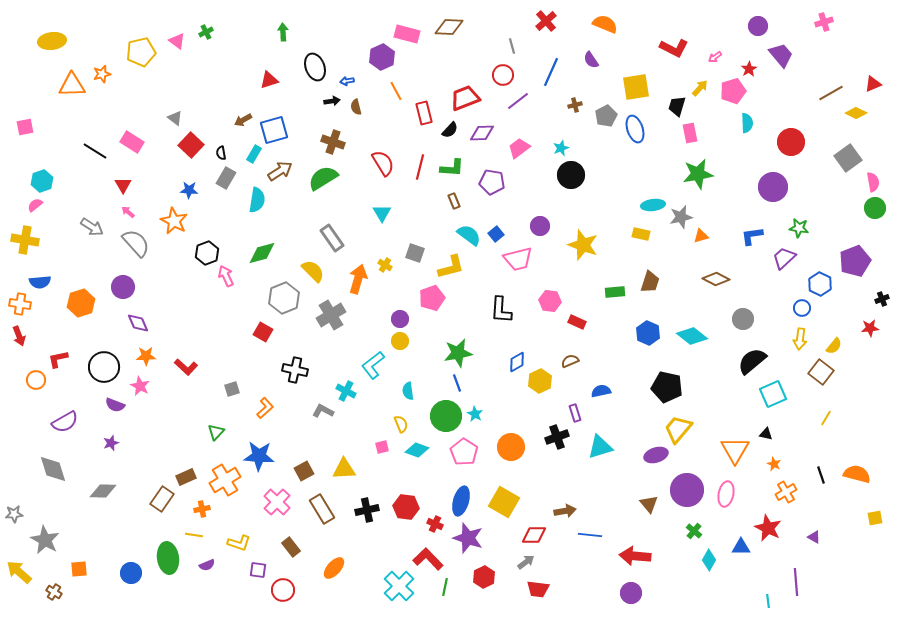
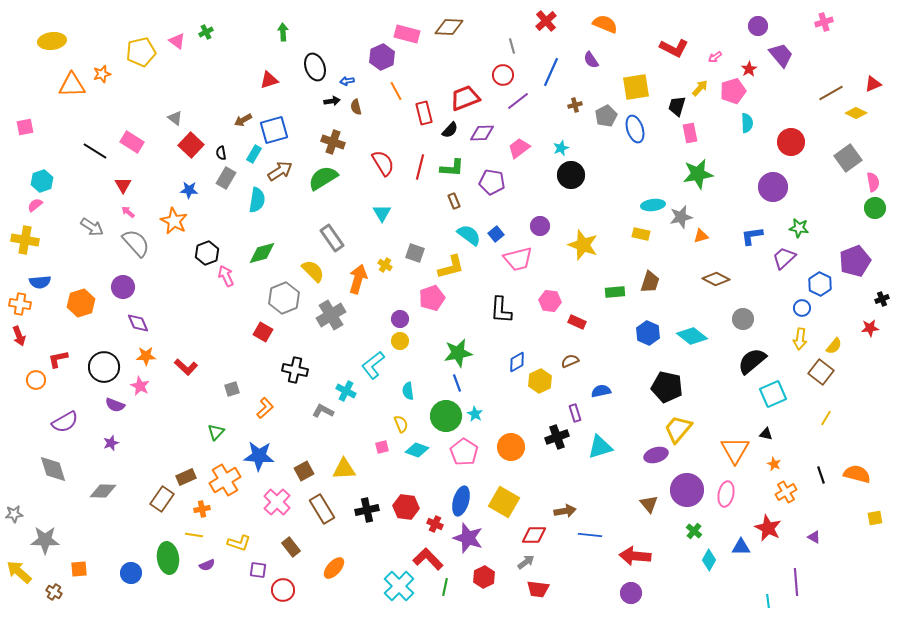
gray star at (45, 540): rotated 28 degrees counterclockwise
